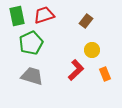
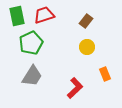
yellow circle: moved 5 px left, 3 px up
red L-shape: moved 1 px left, 18 px down
gray trapezoid: rotated 105 degrees clockwise
